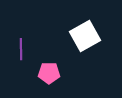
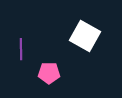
white square: rotated 32 degrees counterclockwise
